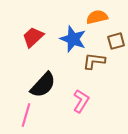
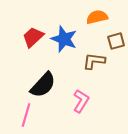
blue star: moved 9 px left
